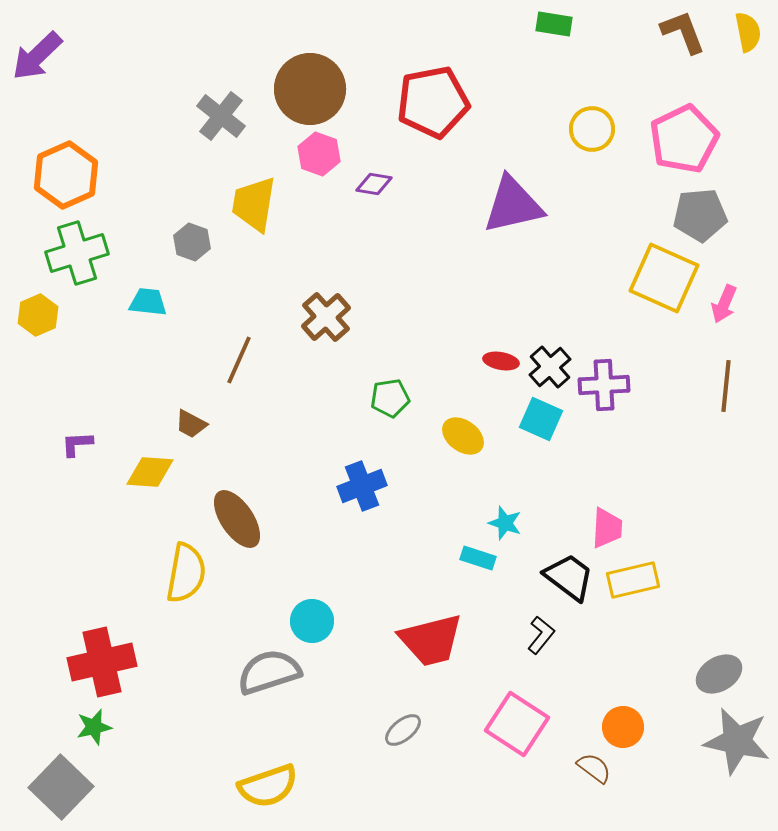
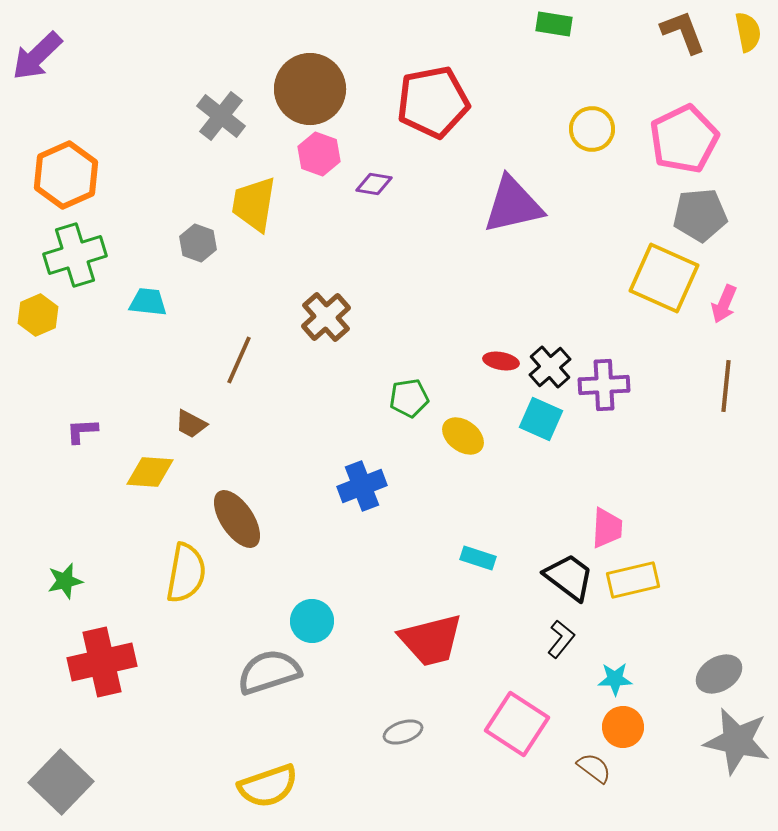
gray hexagon at (192, 242): moved 6 px right, 1 px down
green cross at (77, 253): moved 2 px left, 2 px down
green pentagon at (390, 398): moved 19 px right
purple L-shape at (77, 444): moved 5 px right, 13 px up
cyan star at (505, 523): moved 110 px right, 156 px down; rotated 20 degrees counterclockwise
black L-shape at (541, 635): moved 20 px right, 4 px down
green star at (94, 727): moved 29 px left, 146 px up
gray ellipse at (403, 730): moved 2 px down; rotated 21 degrees clockwise
gray square at (61, 787): moved 5 px up
